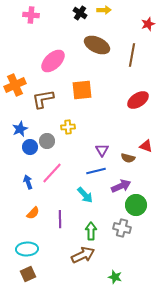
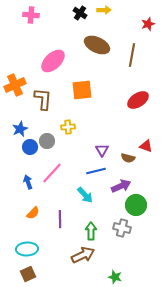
brown L-shape: rotated 105 degrees clockwise
